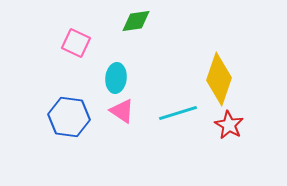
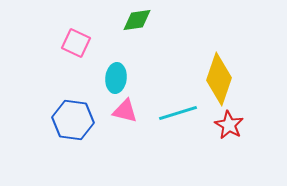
green diamond: moved 1 px right, 1 px up
pink triangle: moved 3 px right; rotated 20 degrees counterclockwise
blue hexagon: moved 4 px right, 3 px down
